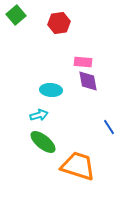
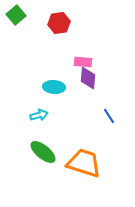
purple diamond: moved 3 px up; rotated 15 degrees clockwise
cyan ellipse: moved 3 px right, 3 px up
blue line: moved 11 px up
green ellipse: moved 10 px down
orange trapezoid: moved 6 px right, 3 px up
